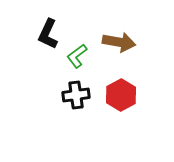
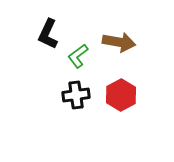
green L-shape: moved 1 px right
